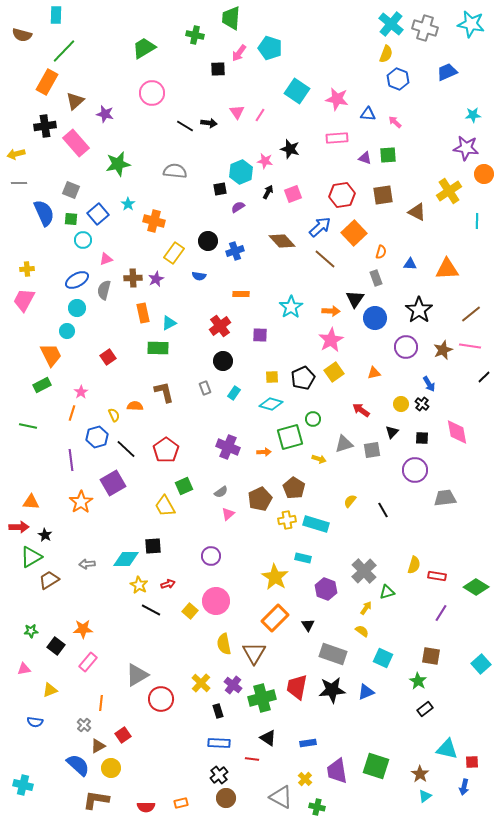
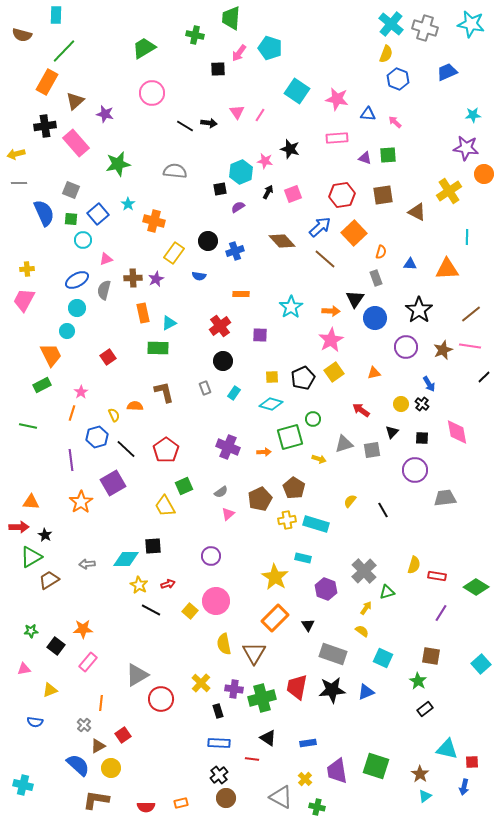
cyan line at (477, 221): moved 10 px left, 16 px down
purple cross at (233, 685): moved 1 px right, 4 px down; rotated 30 degrees counterclockwise
